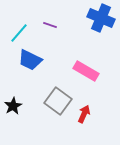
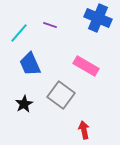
blue cross: moved 3 px left
blue trapezoid: moved 4 px down; rotated 40 degrees clockwise
pink rectangle: moved 5 px up
gray square: moved 3 px right, 6 px up
black star: moved 11 px right, 2 px up
red arrow: moved 16 px down; rotated 36 degrees counterclockwise
